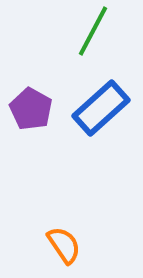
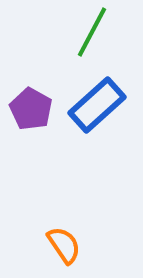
green line: moved 1 px left, 1 px down
blue rectangle: moved 4 px left, 3 px up
